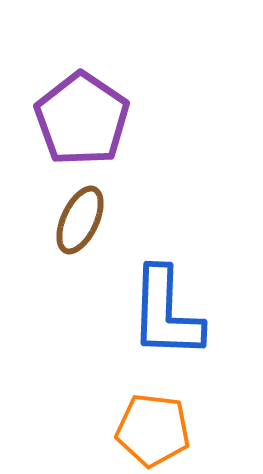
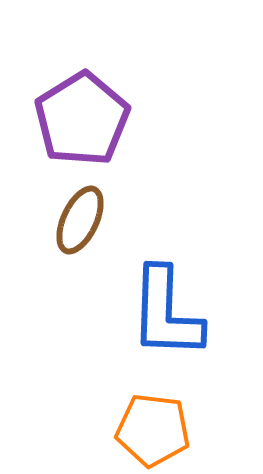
purple pentagon: rotated 6 degrees clockwise
